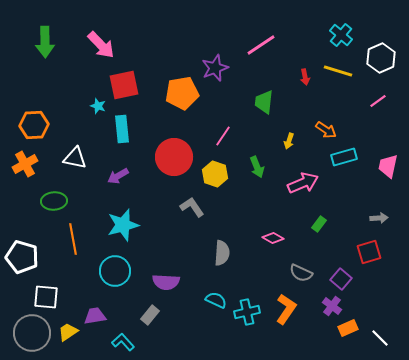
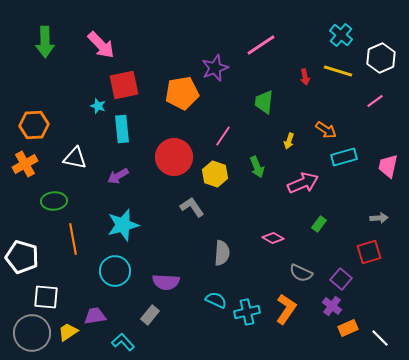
pink line at (378, 101): moved 3 px left
